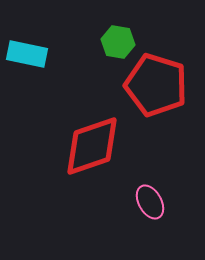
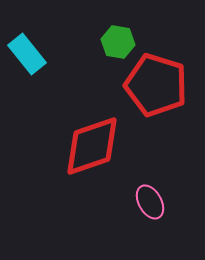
cyan rectangle: rotated 39 degrees clockwise
